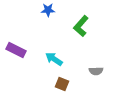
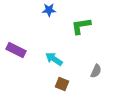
blue star: moved 1 px right
green L-shape: rotated 40 degrees clockwise
gray semicircle: rotated 64 degrees counterclockwise
